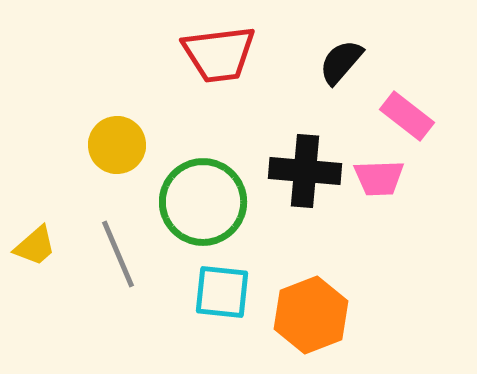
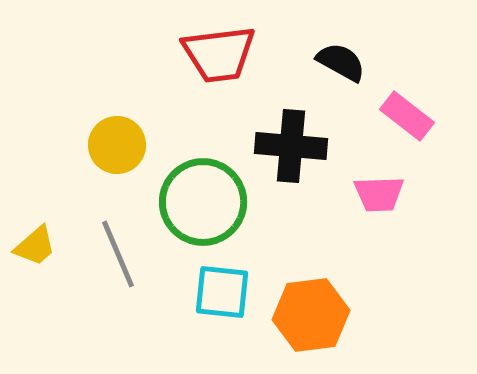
black semicircle: rotated 78 degrees clockwise
black cross: moved 14 px left, 25 px up
pink trapezoid: moved 16 px down
orange hexagon: rotated 14 degrees clockwise
